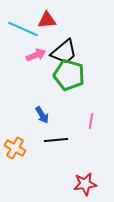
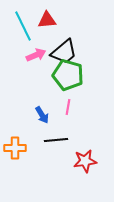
cyan line: moved 3 px up; rotated 40 degrees clockwise
green pentagon: moved 1 px left
pink line: moved 23 px left, 14 px up
orange cross: rotated 30 degrees counterclockwise
red star: moved 23 px up
